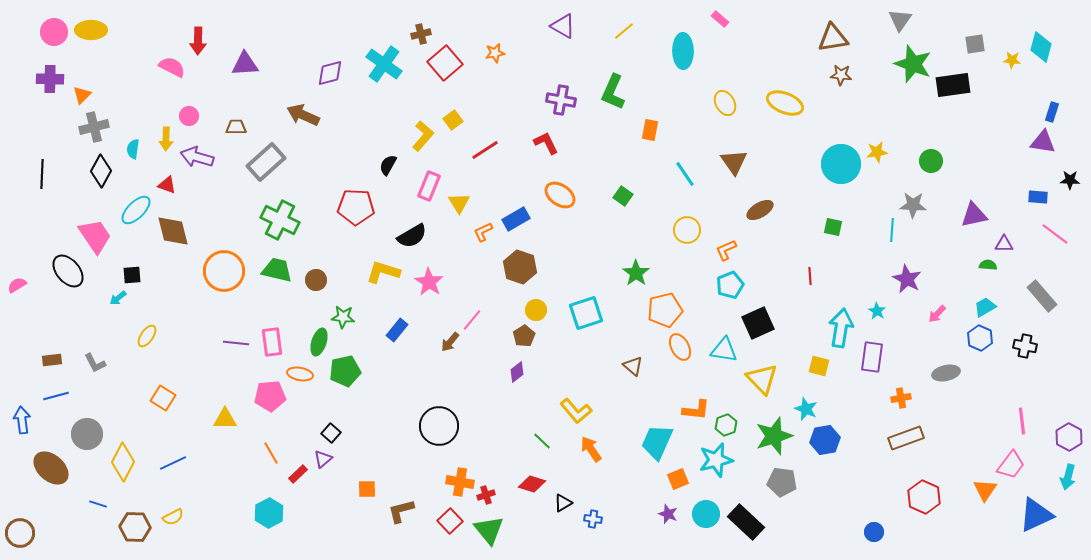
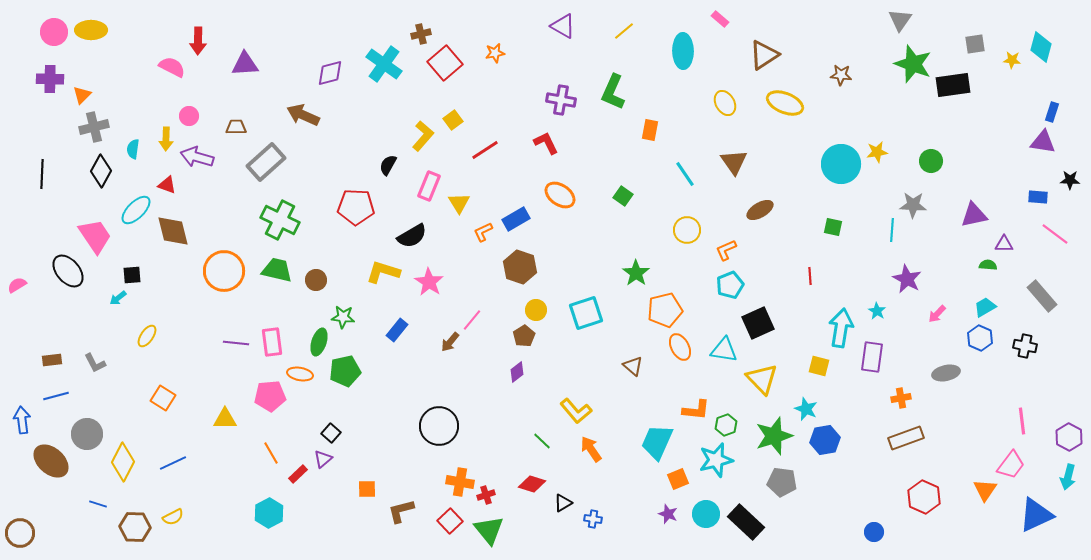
brown triangle at (833, 38): moved 69 px left, 17 px down; rotated 24 degrees counterclockwise
brown ellipse at (51, 468): moved 7 px up
